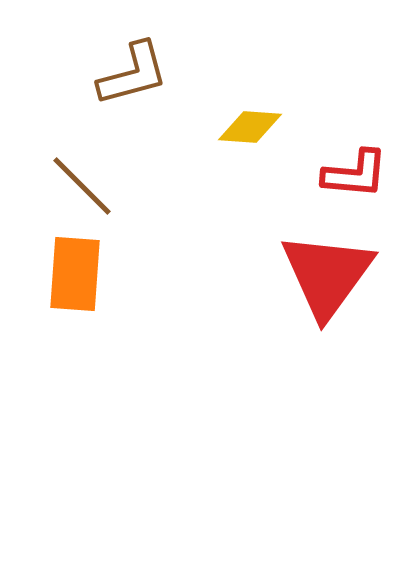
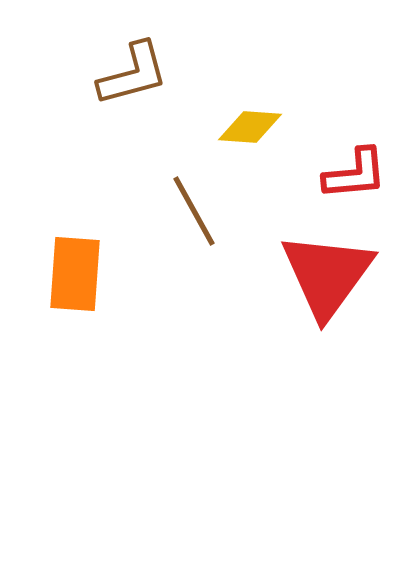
red L-shape: rotated 10 degrees counterclockwise
brown line: moved 112 px right, 25 px down; rotated 16 degrees clockwise
